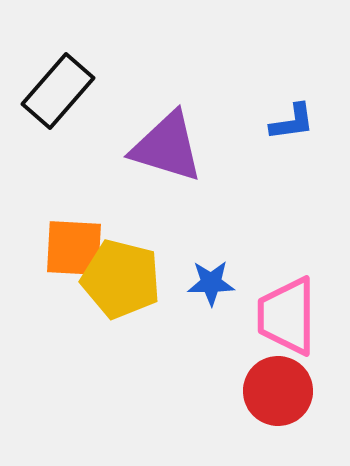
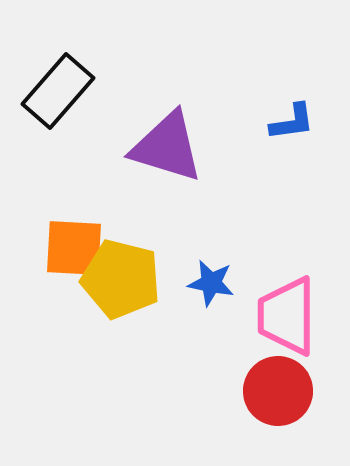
blue star: rotated 12 degrees clockwise
